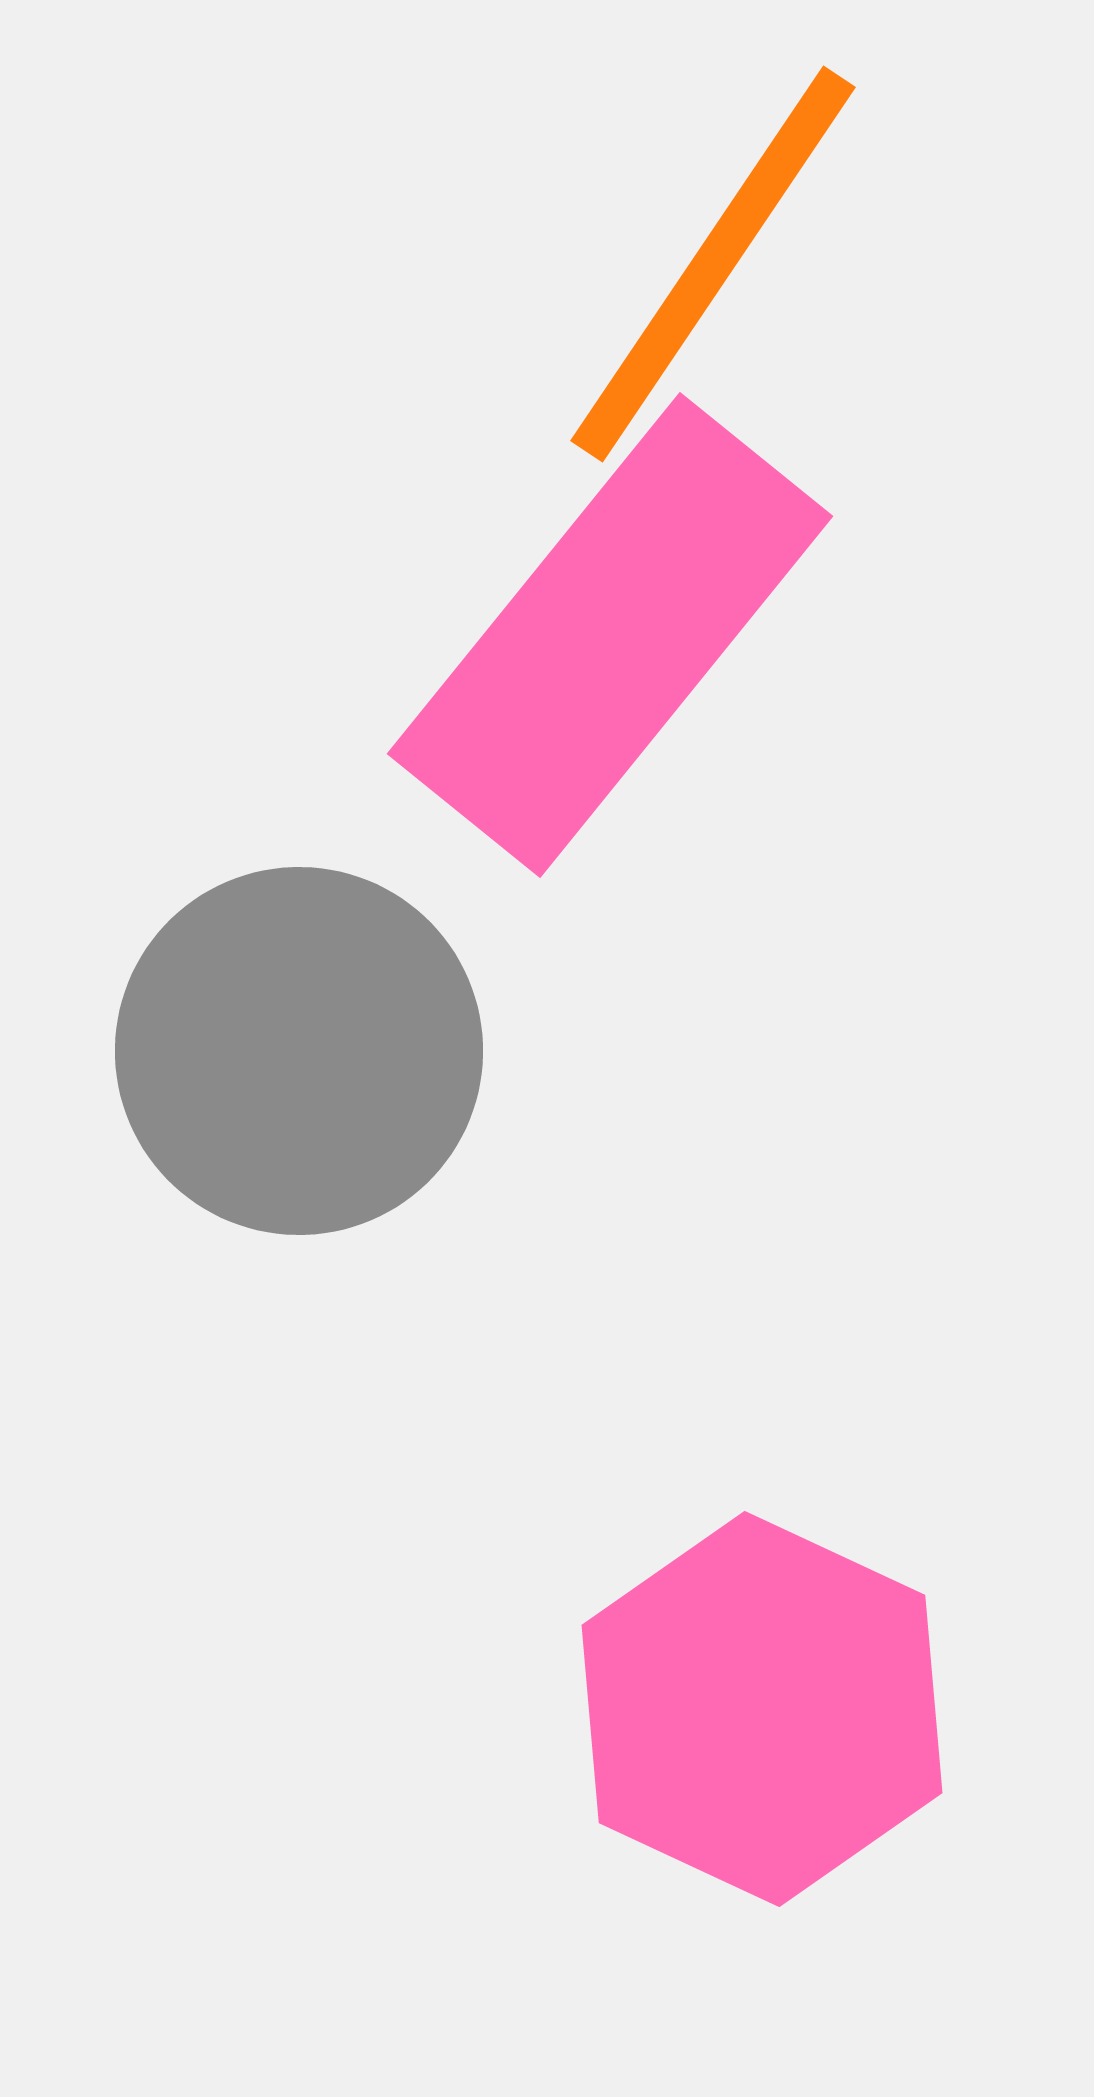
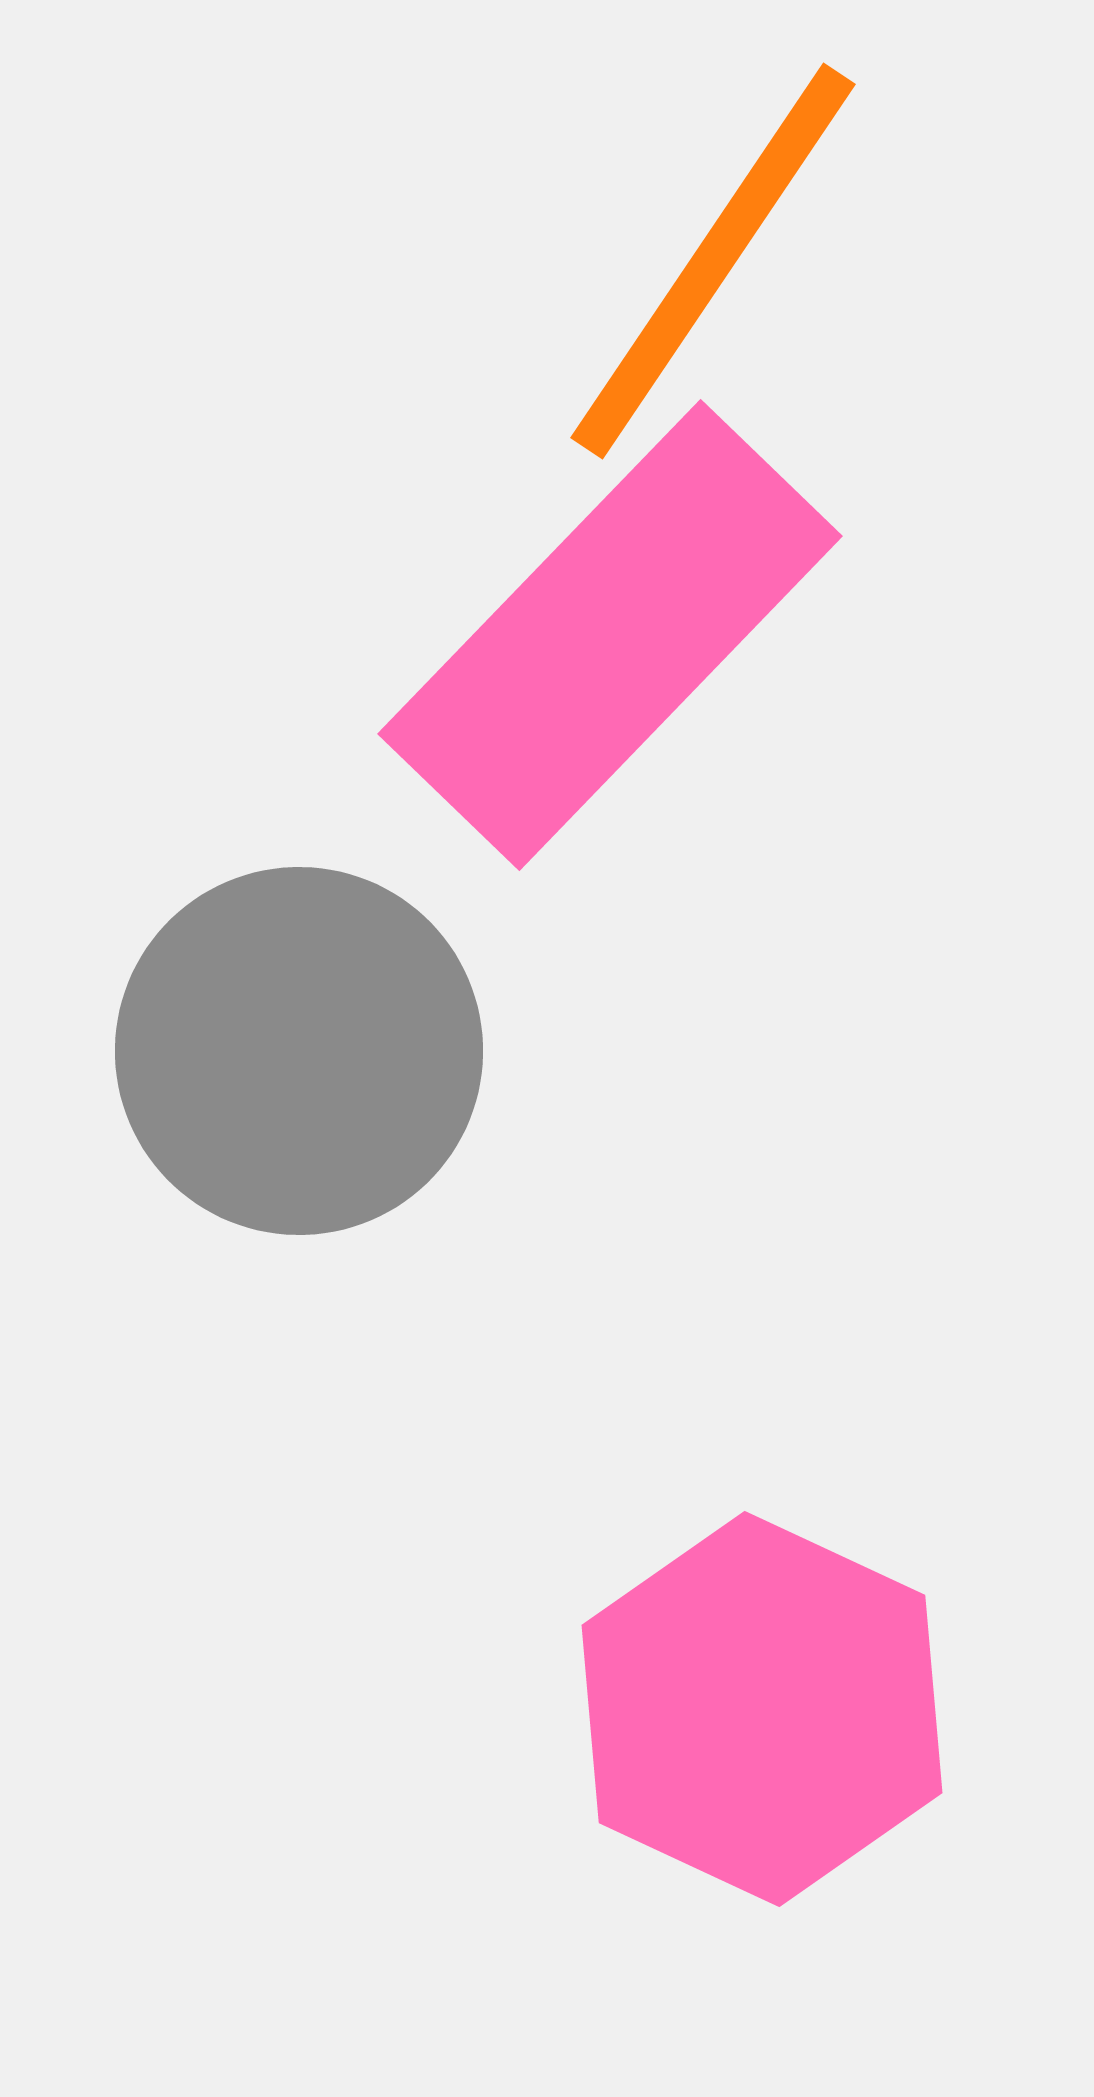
orange line: moved 3 px up
pink rectangle: rotated 5 degrees clockwise
